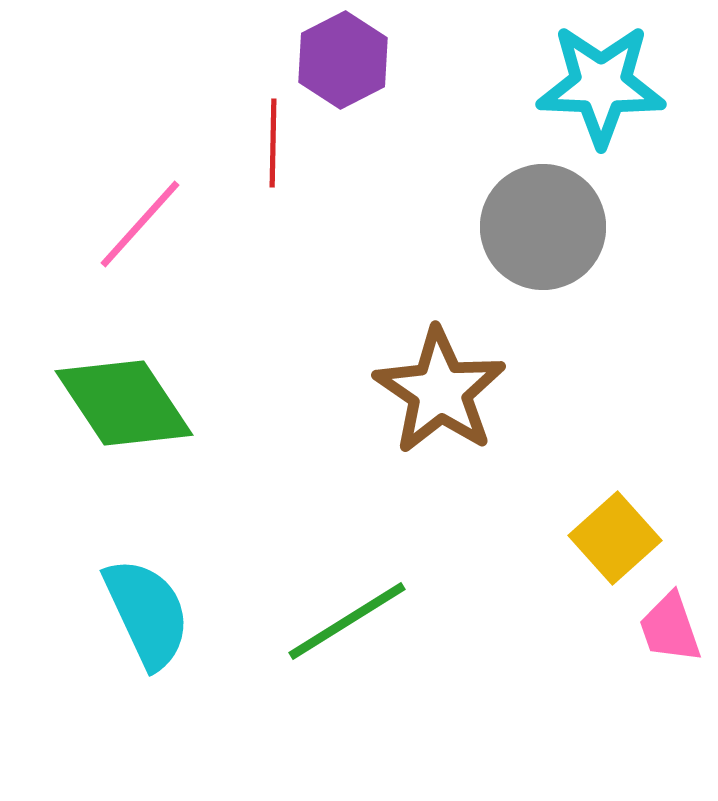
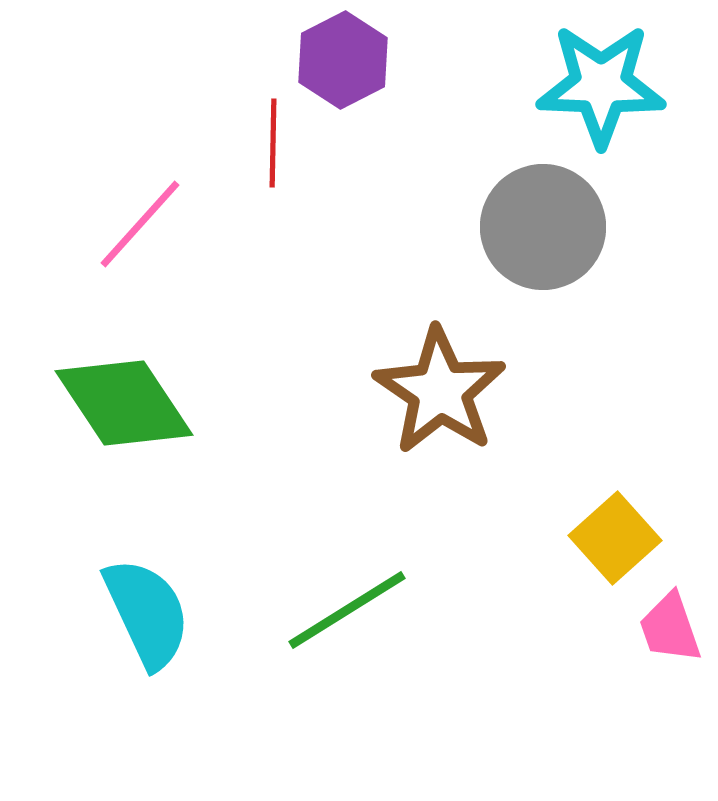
green line: moved 11 px up
